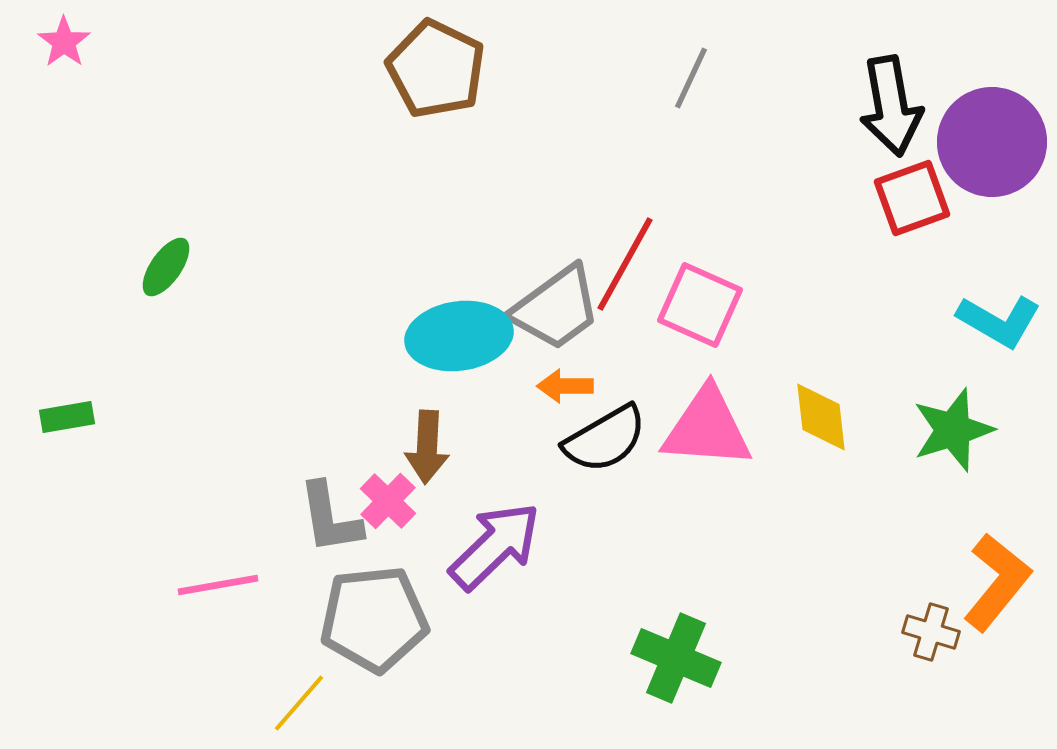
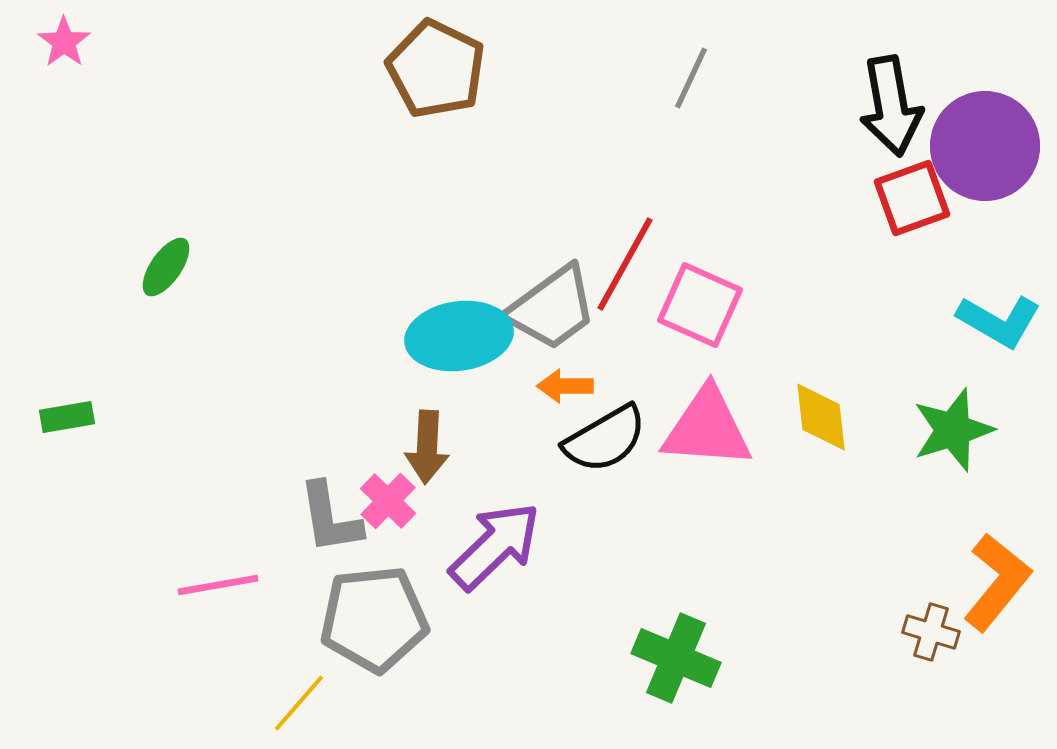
purple circle: moved 7 px left, 4 px down
gray trapezoid: moved 4 px left
